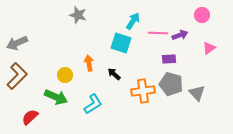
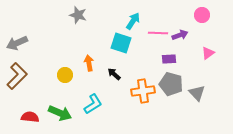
pink triangle: moved 1 px left, 5 px down
green arrow: moved 4 px right, 16 px down
red semicircle: rotated 48 degrees clockwise
